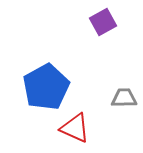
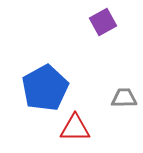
blue pentagon: moved 1 px left, 1 px down
red triangle: rotated 24 degrees counterclockwise
